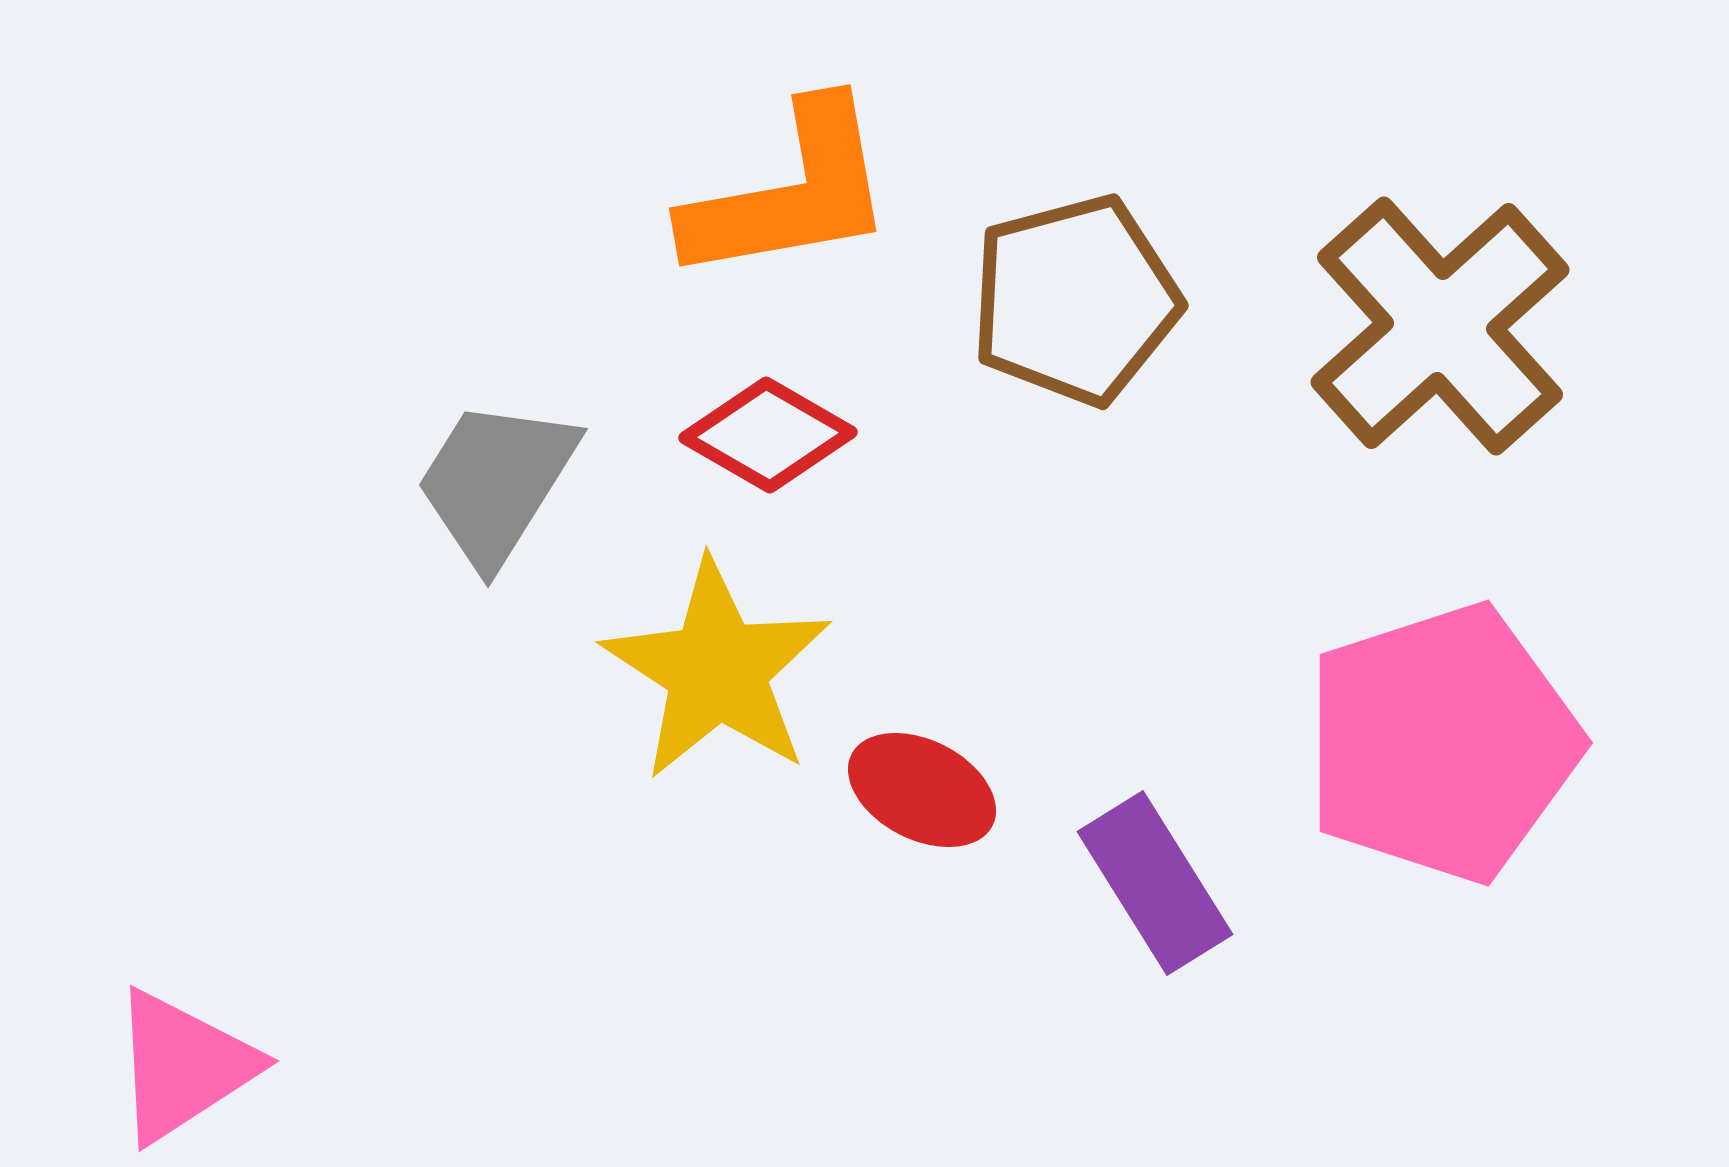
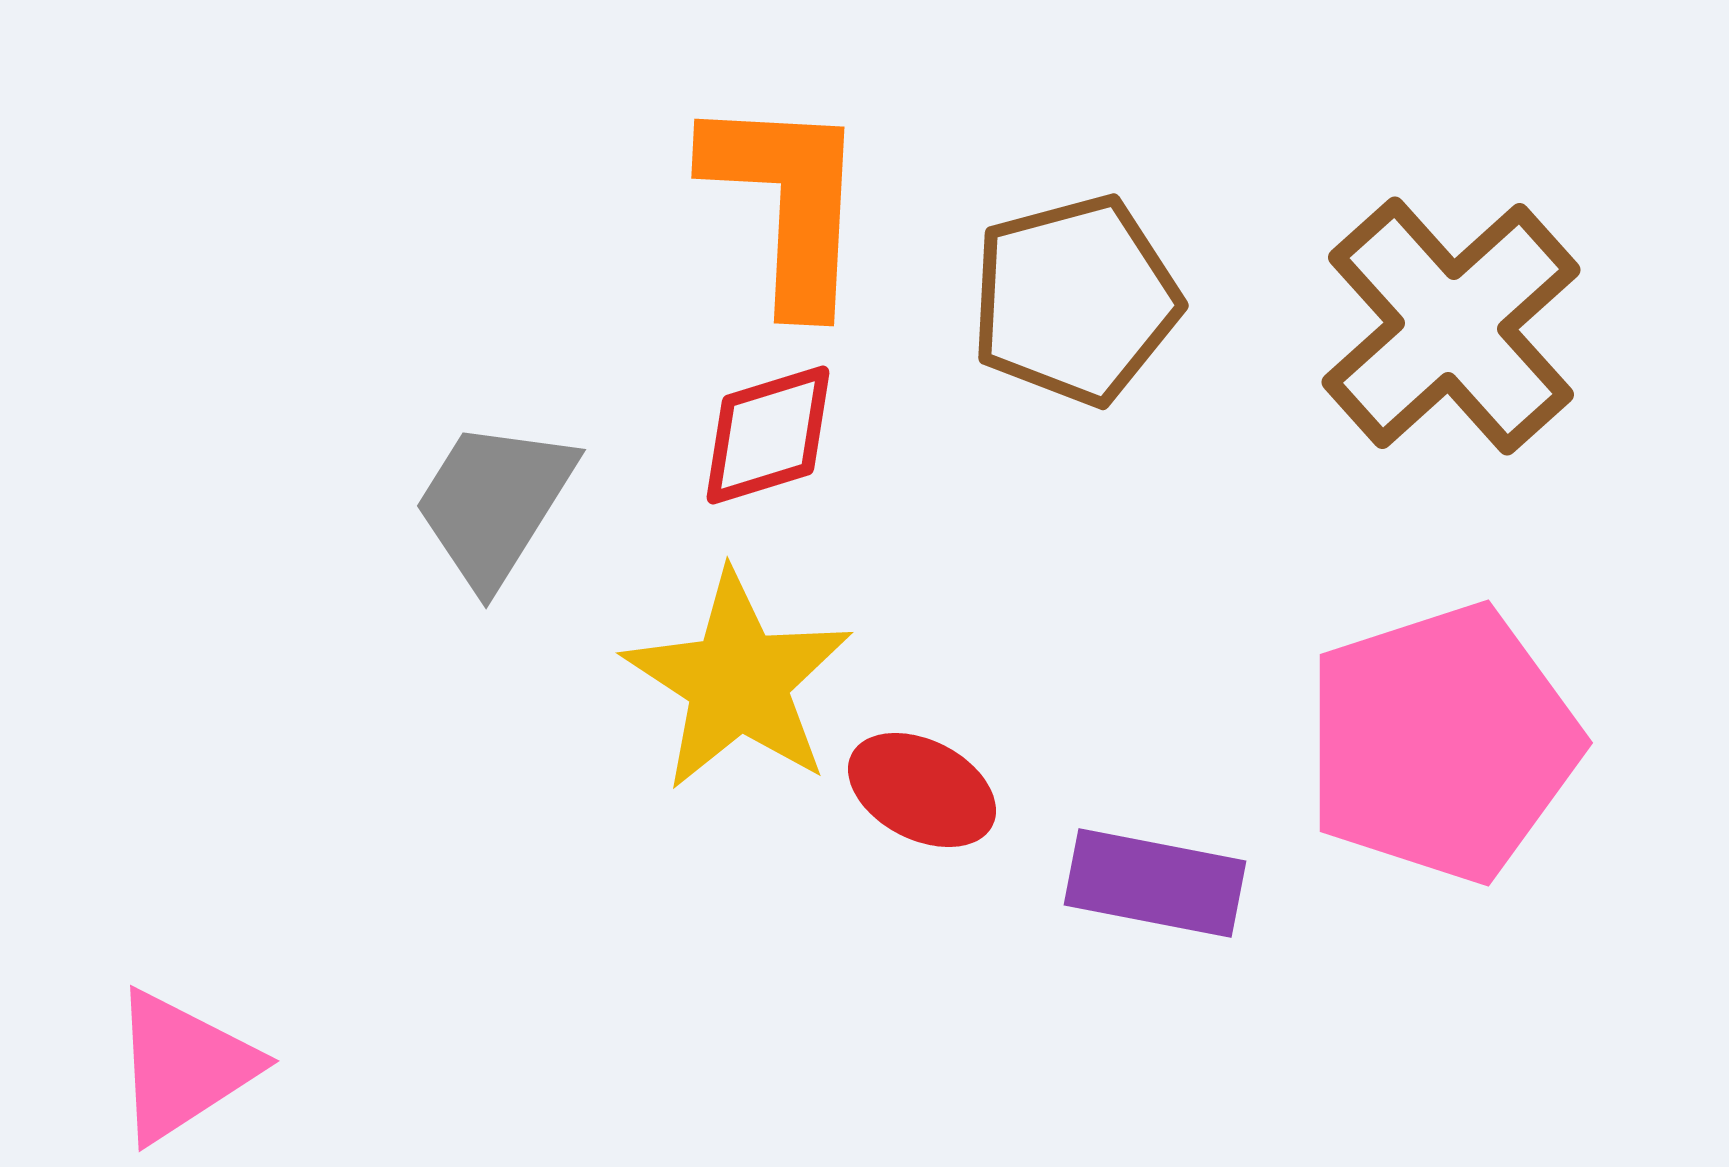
orange L-shape: moved 3 px left, 9 px down; rotated 77 degrees counterclockwise
brown cross: moved 11 px right
red diamond: rotated 47 degrees counterclockwise
gray trapezoid: moved 2 px left, 21 px down
yellow star: moved 21 px right, 11 px down
purple rectangle: rotated 47 degrees counterclockwise
